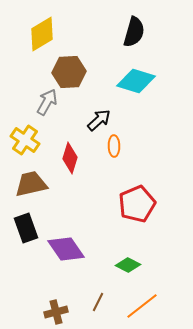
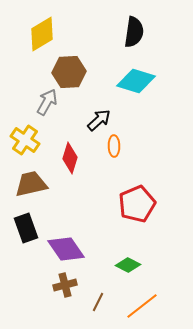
black semicircle: rotated 8 degrees counterclockwise
brown cross: moved 9 px right, 27 px up
